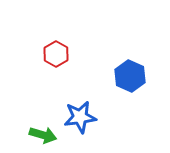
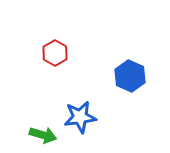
red hexagon: moved 1 px left, 1 px up
